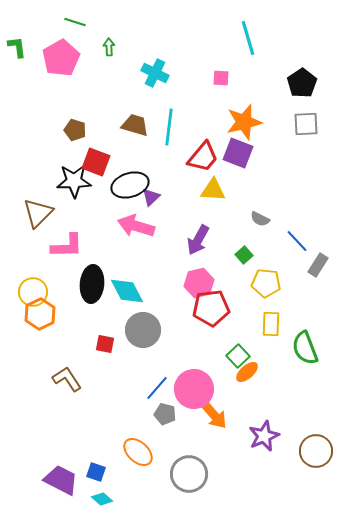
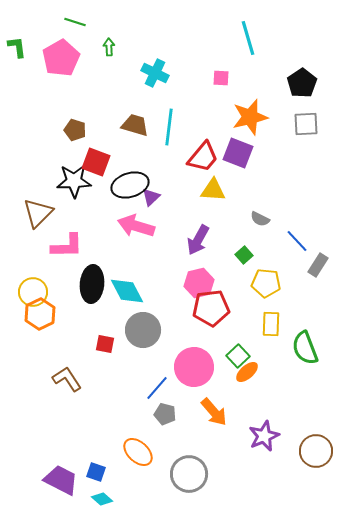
orange star at (244, 122): moved 6 px right, 5 px up
pink circle at (194, 389): moved 22 px up
orange arrow at (214, 415): moved 3 px up
